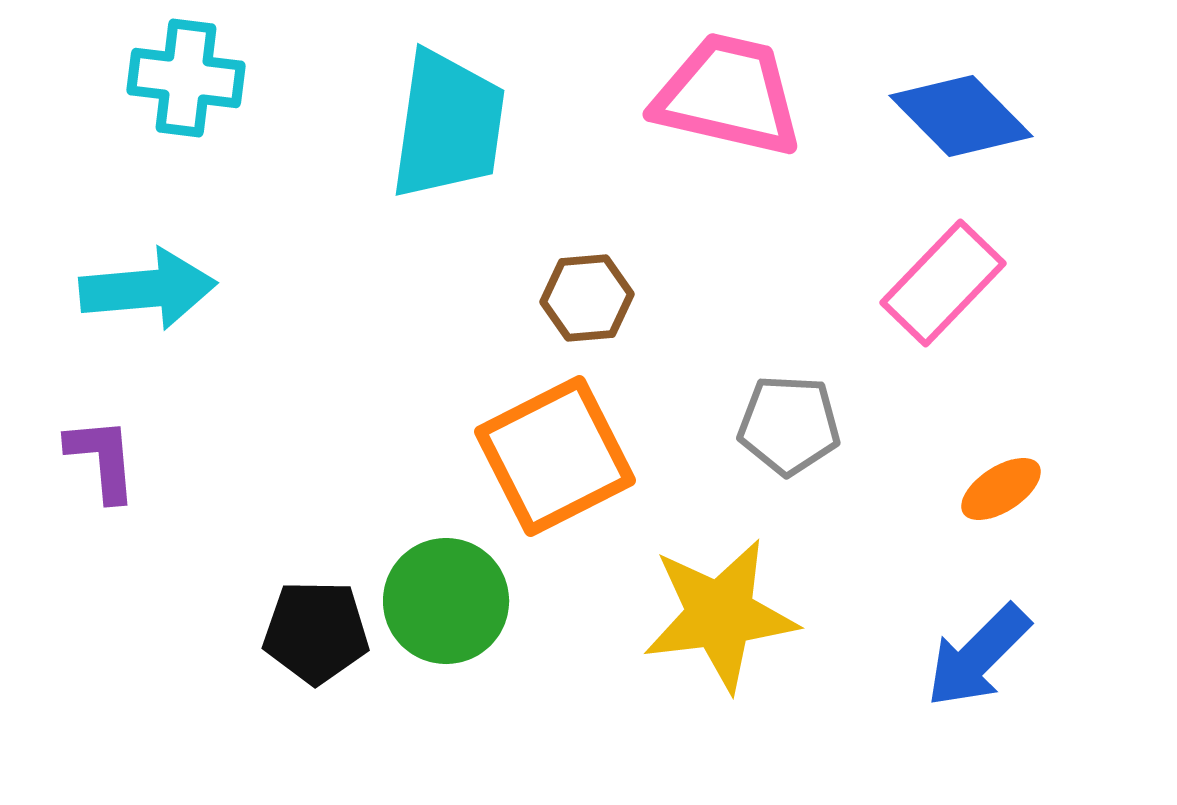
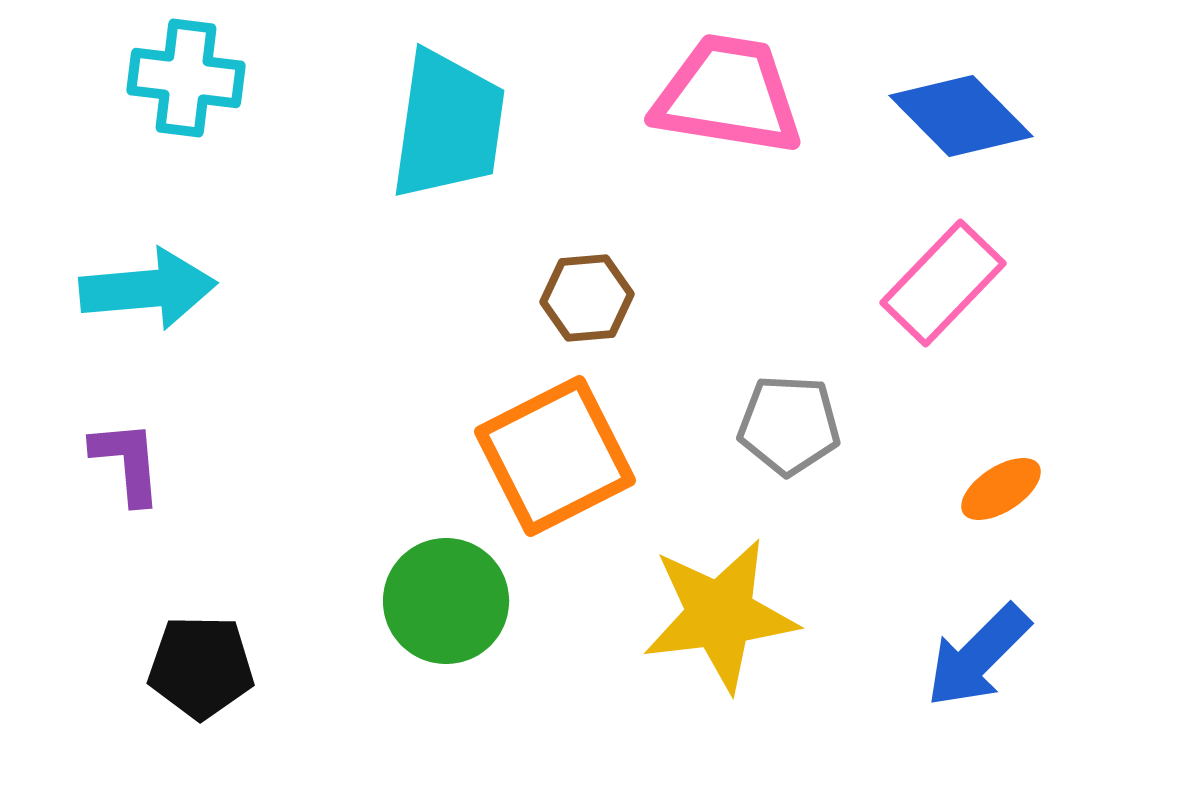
pink trapezoid: rotated 4 degrees counterclockwise
purple L-shape: moved 25 px right, 3 px down
black pentagon: moved 115 px left, 35 px down
